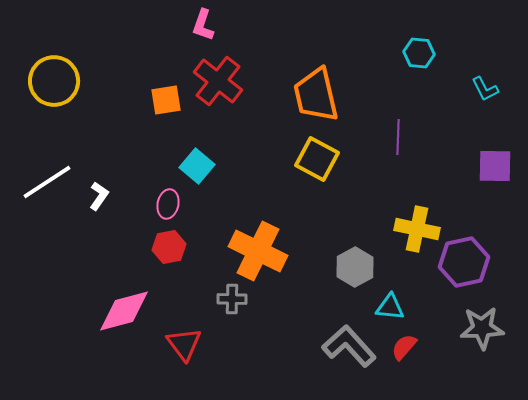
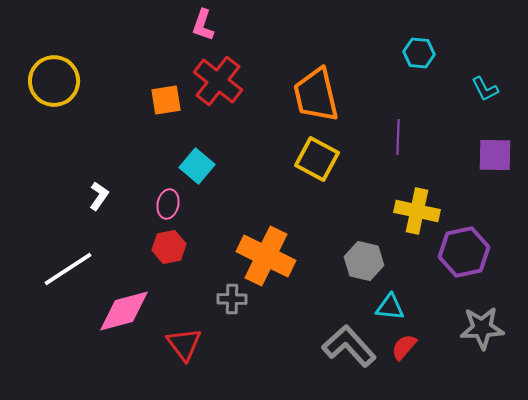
purple square: moved 11 px up
white line: moved 21 px right, 87 px down
yellow cross: moved 18 px up
orange cross: moved 8 px right, 5 px down
purple hexagon: moved 10 px up
gray hexagon: moved 9 px right, 6 px up; rotated 18 degrees counterclockwise
